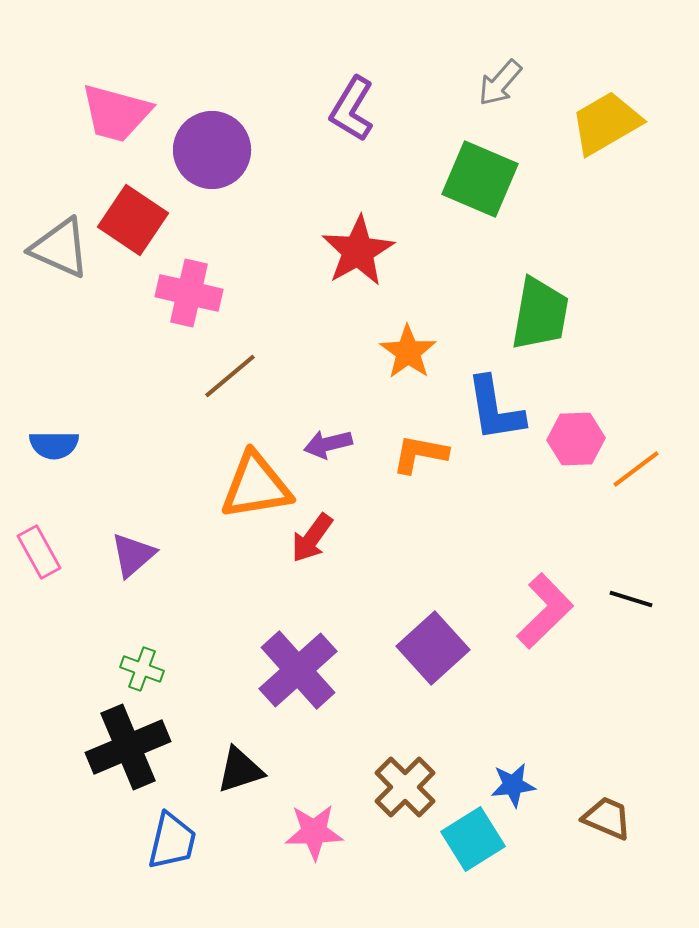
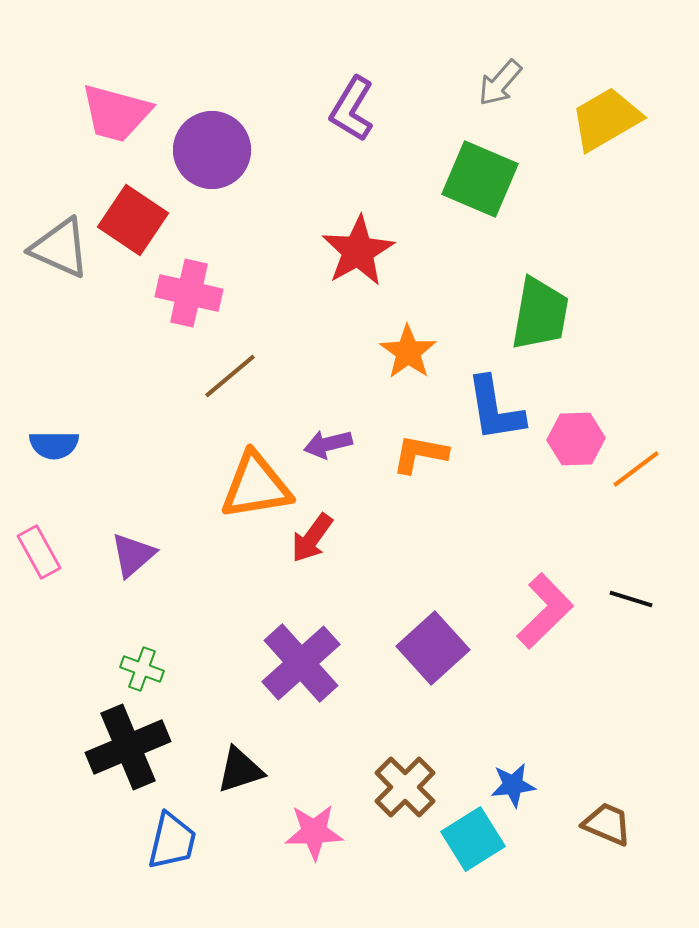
yellow trapezoid: moved 4 px up
purple cross: moved 3 px right, 7 px up
brown trapezoid: moved 6 px down
